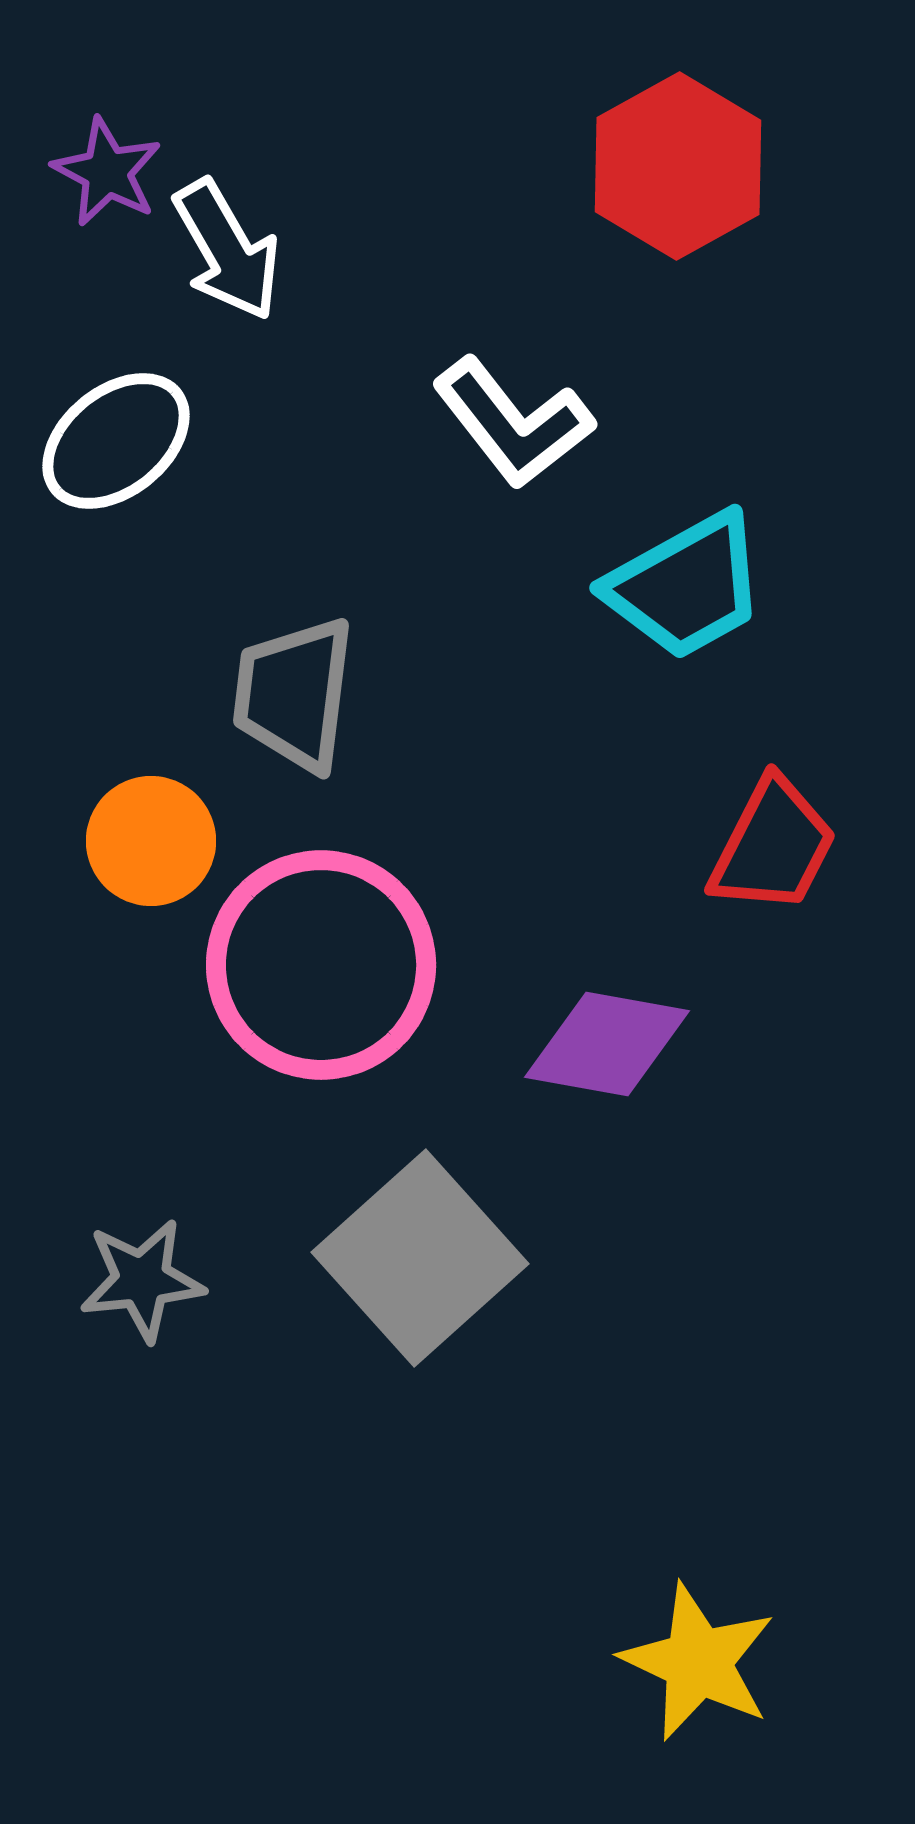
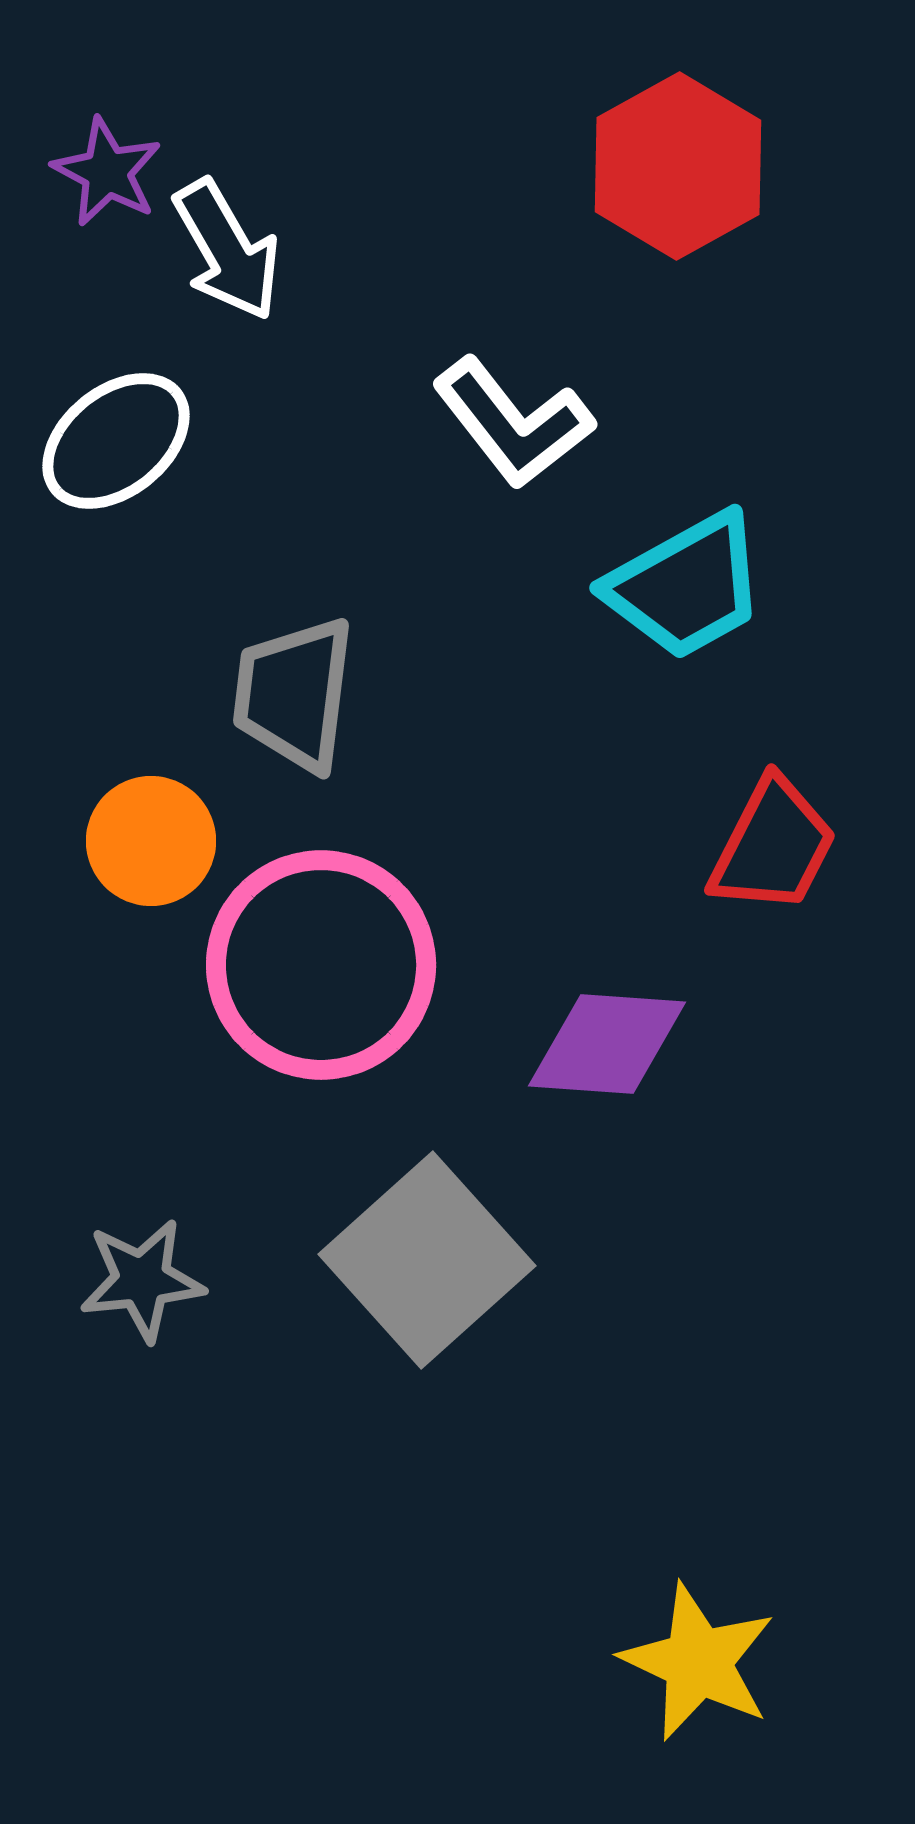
purple diamond: rotated 6 degrees counterclockwise
gray square: moved 7 px right, 2 px down
